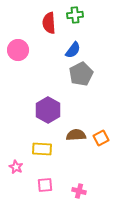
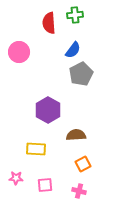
pink circle: moved 1 px right, 2 px down
orange square: moved 18 px left, 26 px down
yellow rectangle: moved 6 px left
pink star: moved 11 px down; rotated 24 degrees counterclockwise
